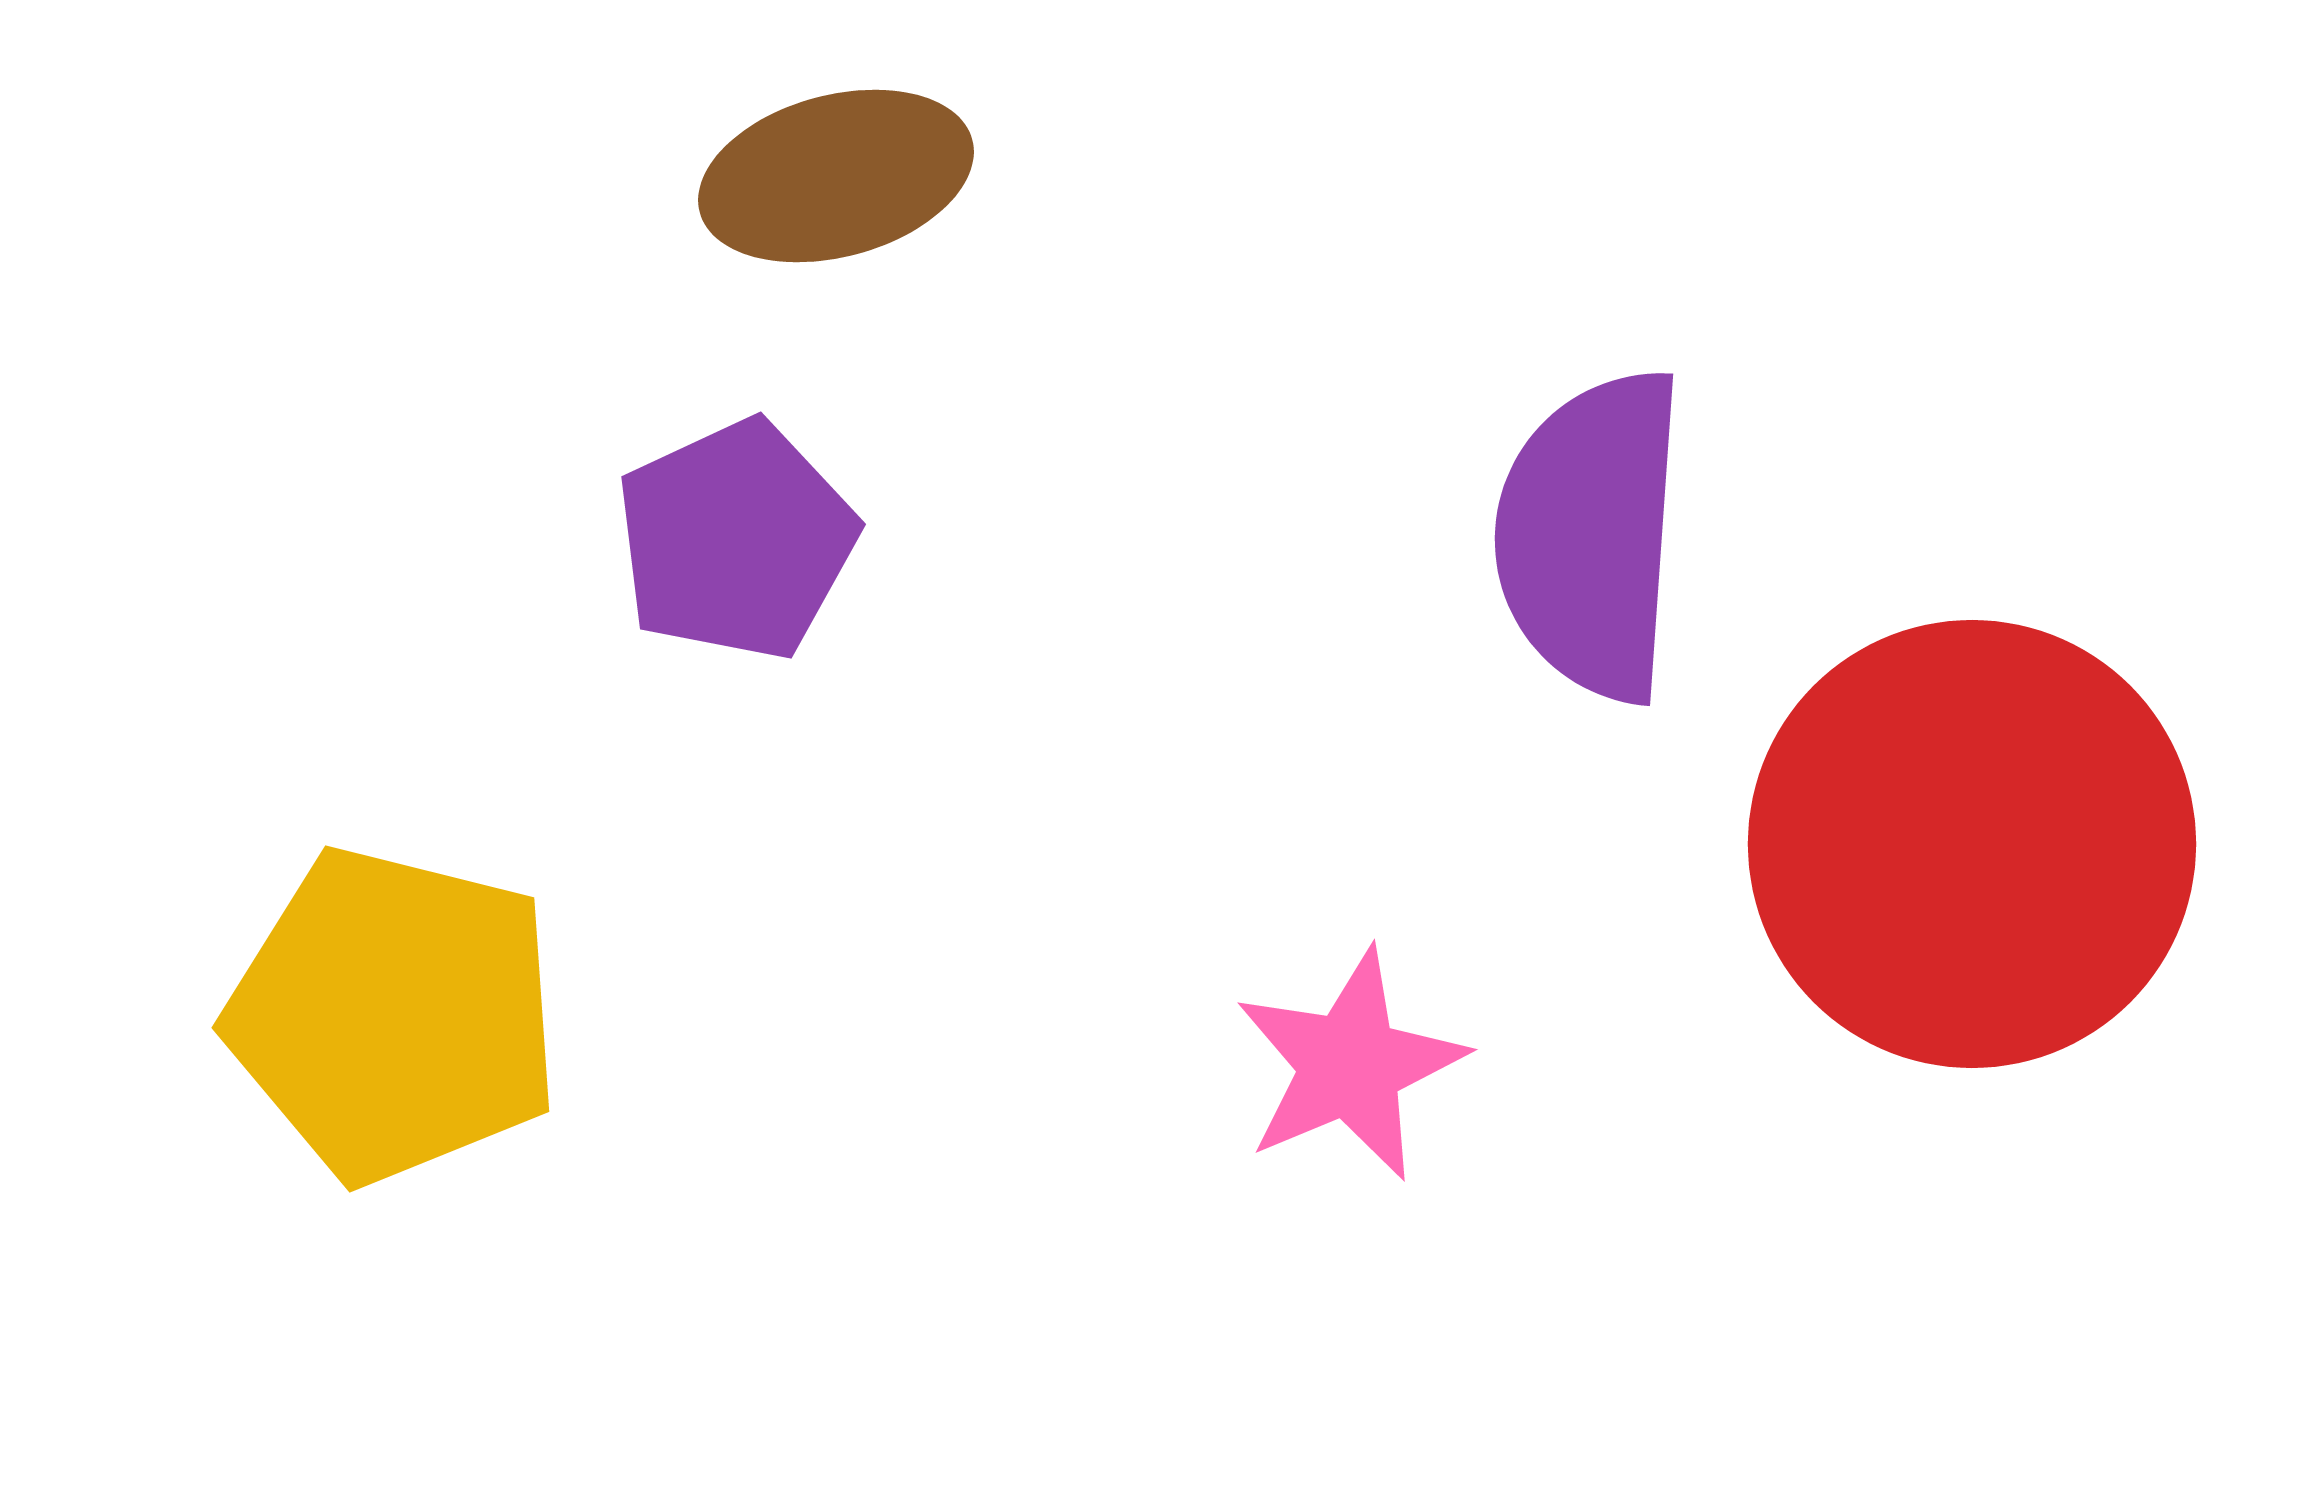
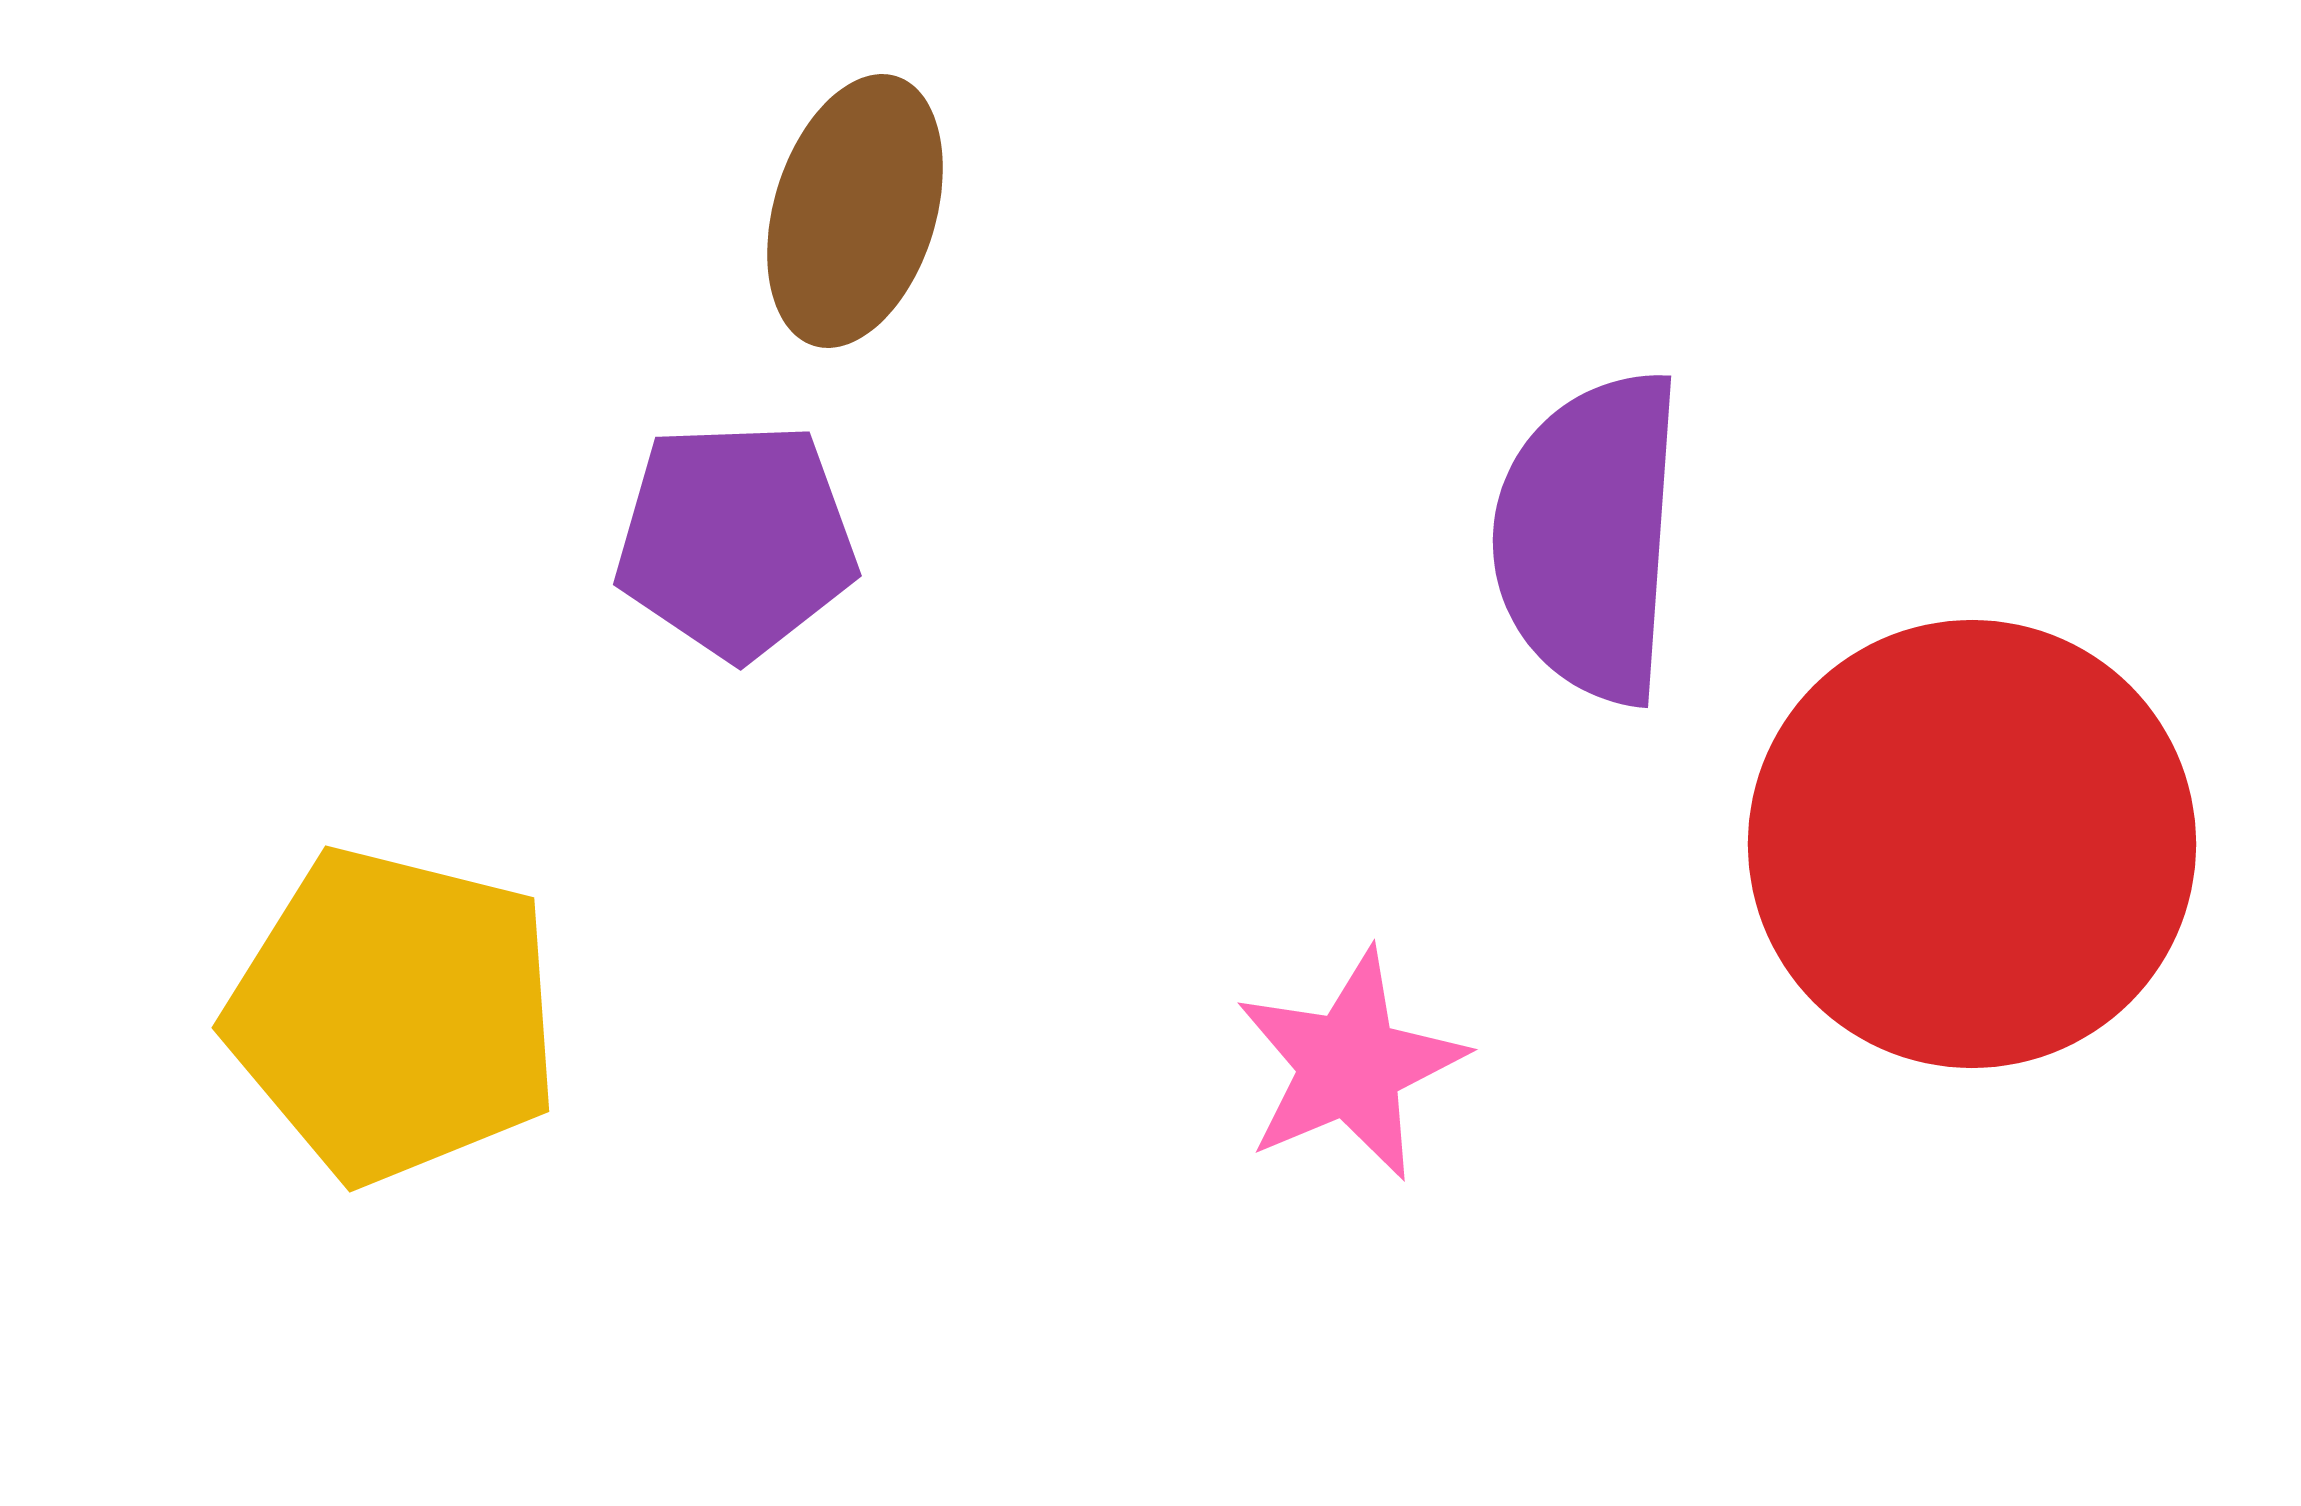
brown ellipse: moved 19 px right, 35 px down; rotated 58 degrees counterclockwise
purple semicircle: moved 2 px left, 2 px down
purple pentagon: rotated 23 degrees clockwise
